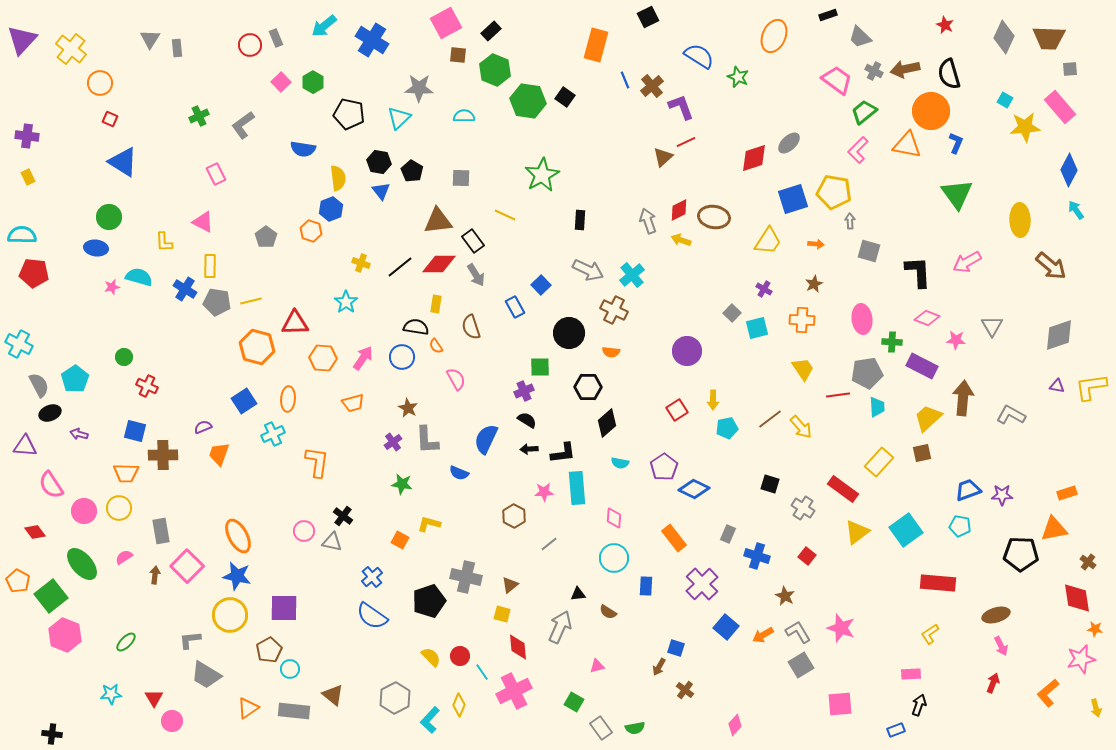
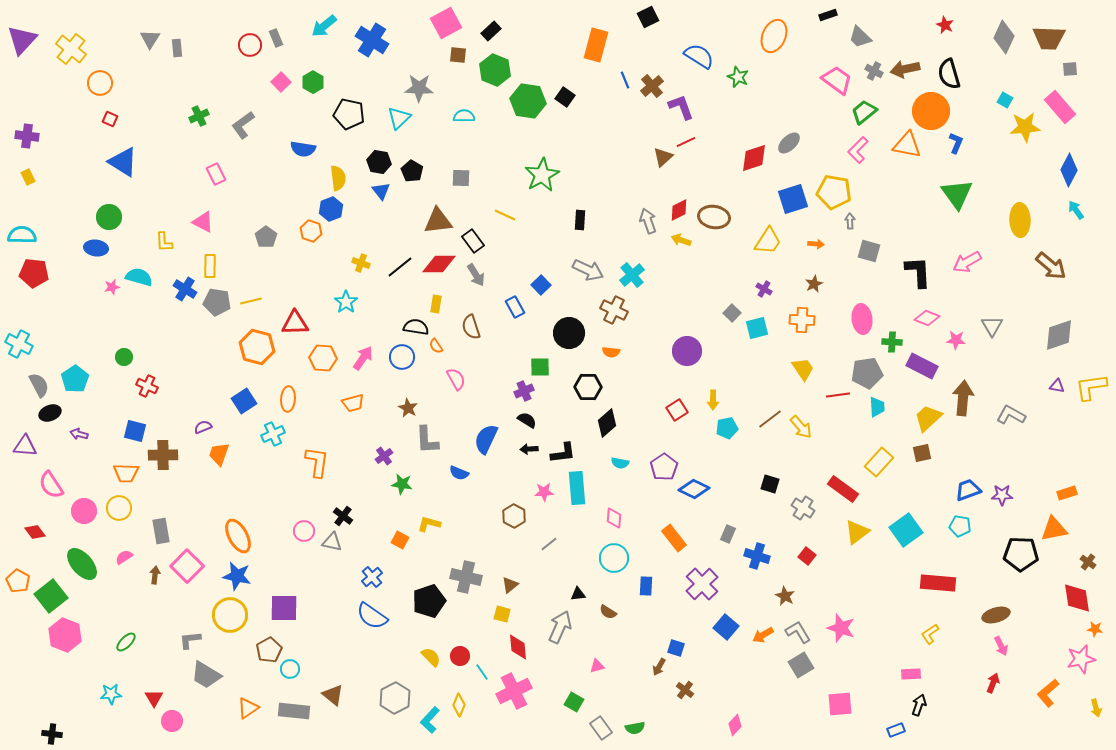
purple cross at (393, 442): moved 9 px left, 14 px down
